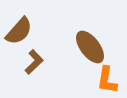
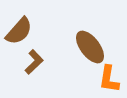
orange L-shape: moved 2 px right, 1 px up
